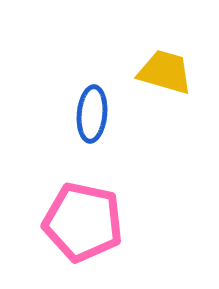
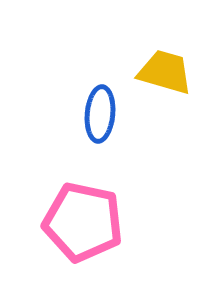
blue ellipse: moved 8 px right
